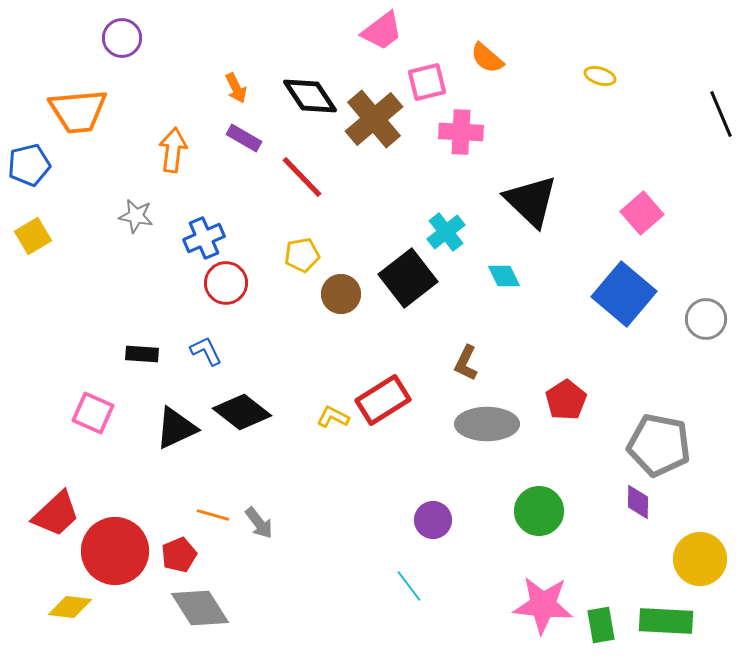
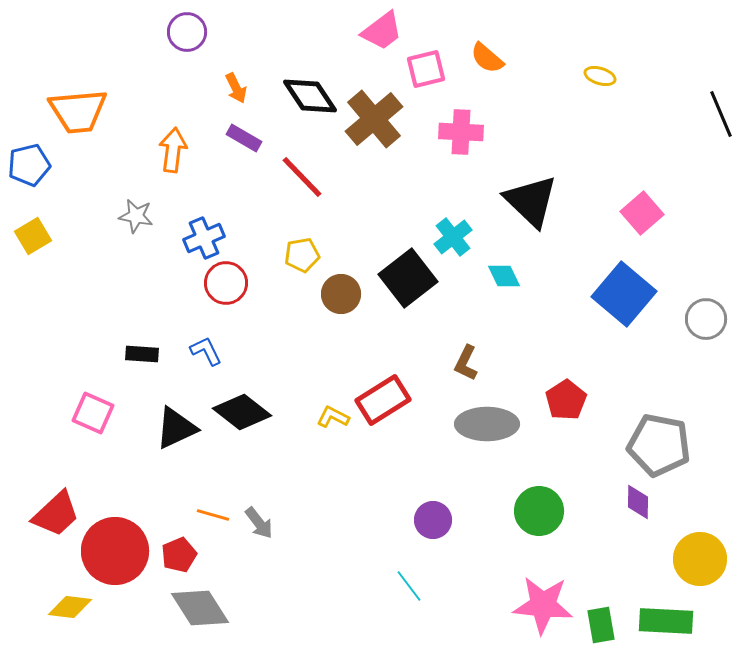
purple circle at (122, 38): moved 65 px right, 6 px up
pink square at (427, 82): moved 1 px left, 13 px up
cyan cross at (446, 232): moved 7 px right, 5 px down
